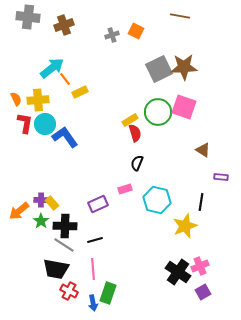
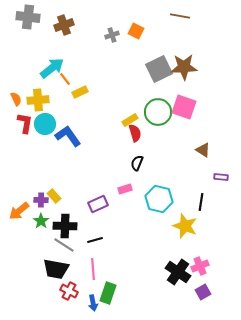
blue L-shape at (65, 137): moved 3 px right, 1 px up
cyan hexagon at (157, 200): moved 2 px right, 1 px up
yellow rectangle at (52, 203): moved 2 px right, 7 px up
yellow star at (185, 226): rotated 30 degrees counterclockwise
